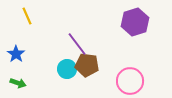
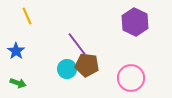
purple hexagon: rotated 16 degrees counterclockwise
blue star: moved 3 px up
pink circle: moved 1 px right, 3 px up
